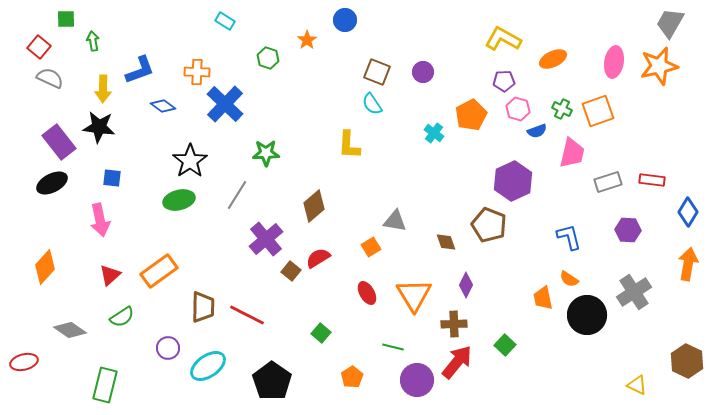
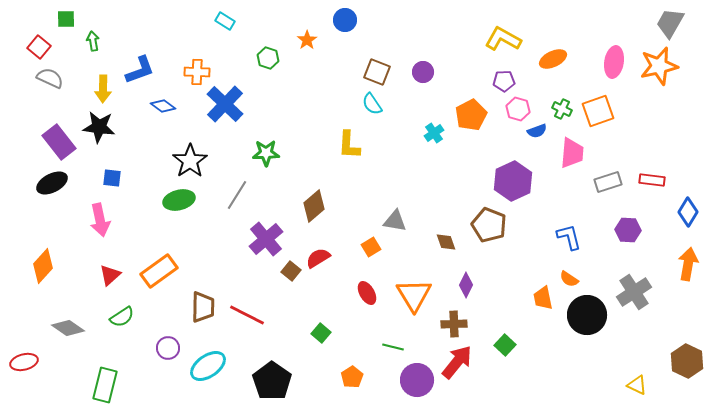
cyan cross at (434, 133): rotated 18 degrees clockwise
pink trapezoid at (572, 153): rotated 8 degrees counterclockwise
orange diamond at (45, 267): moved 2 px left, 1 px up
gray diamond at (70, 330): moved 2 px left, 2 px up
